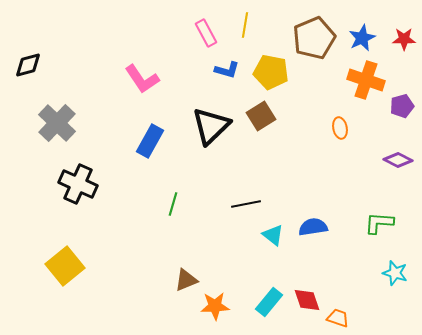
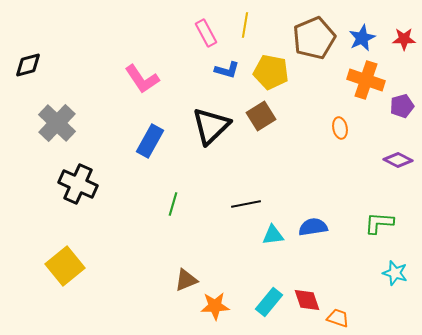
cyan triangle: rotated 45 degrees counterclockwise
